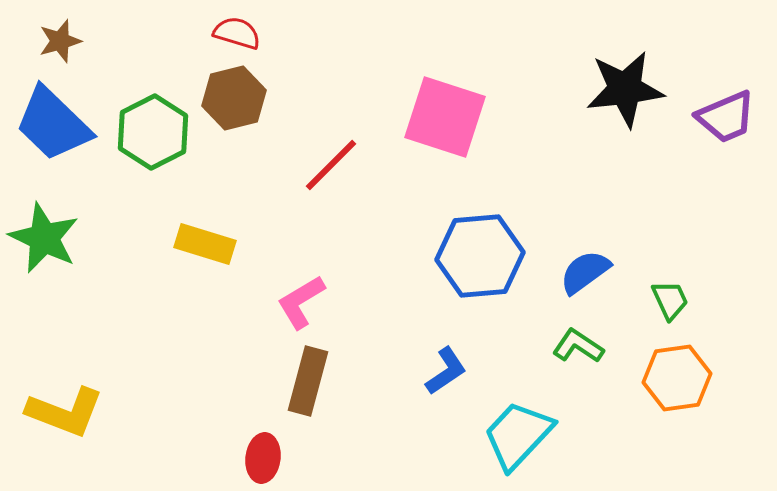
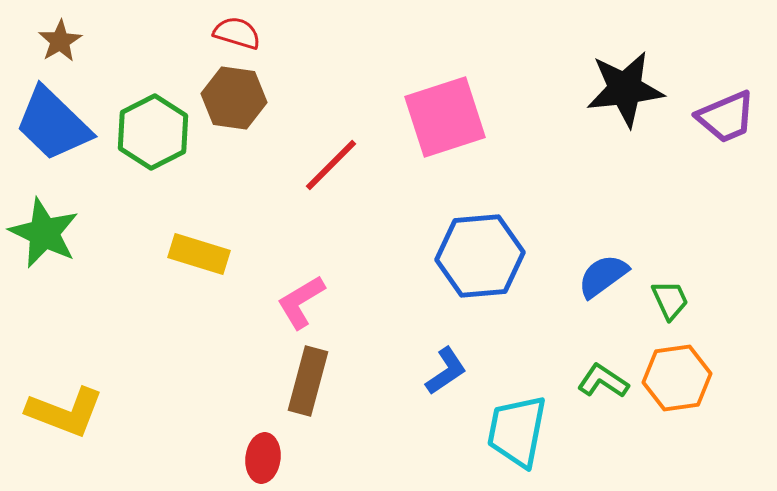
brown star: rotated 15 degrees counterclockwise
brown hexagon: rotated 22 degrees clockwise
pink square: rotated 36 degrees counterclockwise
green star: moved 5 px up
yellow rectangle: moved 6 px left, 10 px down
blue semicircle: moved 18 px right, 4 px down
green L-shape: moved 25 px right, 35 px down
cyan trapezoid: moved 1 px left, 4 px up; rotated 32 degrees counterclockwise
